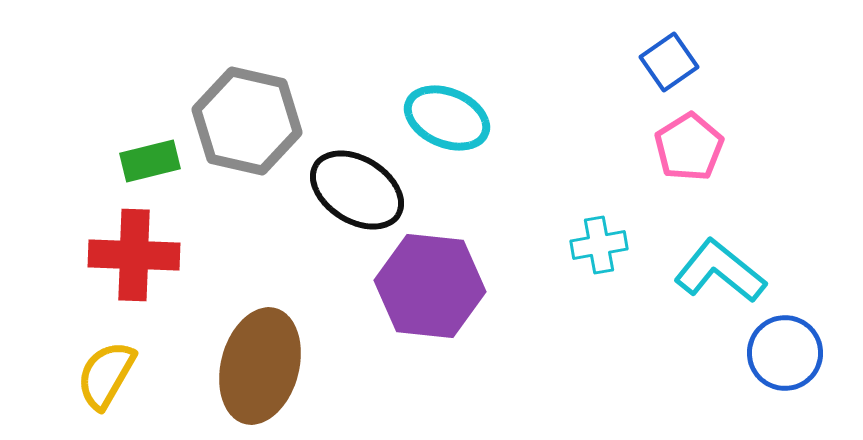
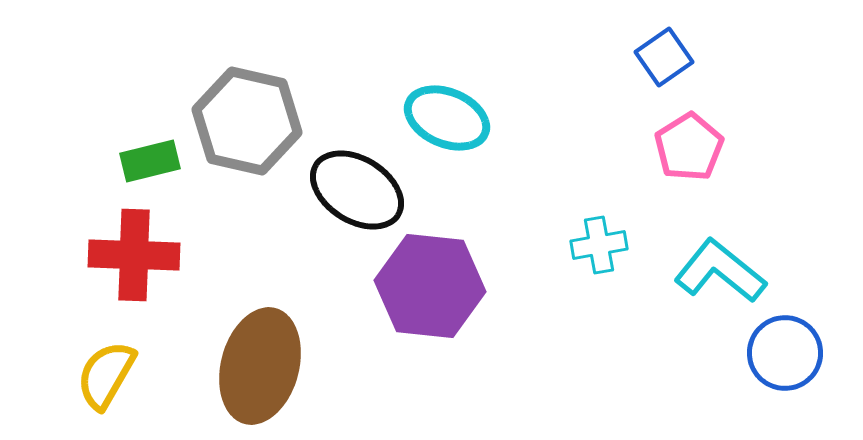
blue square: moved 5 px left, 5 px up
